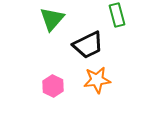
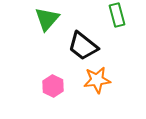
green triangle: moved 5 px left
black trapezoid: moved 5 px left, 1 px down; rotated 64 degrees clockwise
